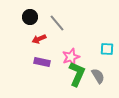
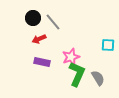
black circle: moved 3 px right, 1 px down
gray line: moved 4 px left, 1 px up
cyan square: moved 1 px right, 4 px up
gray semicircle: moved 2 px down
